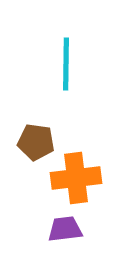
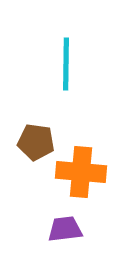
orange cross: moved 5 px right, 6 px up; rotated 12 degrees clockwise
